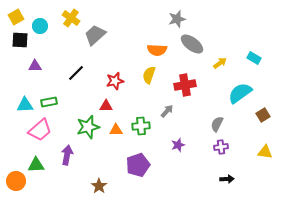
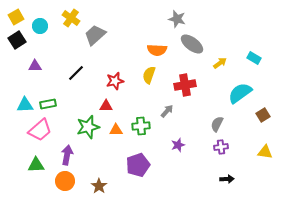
gray star: rotated 30 degrees clockwise
black square: moved 3 px left; rotated 36 degrees counterclockwise
green rectangle: moved 1 px left, 2 px down
orange circle: moved 49 px right
